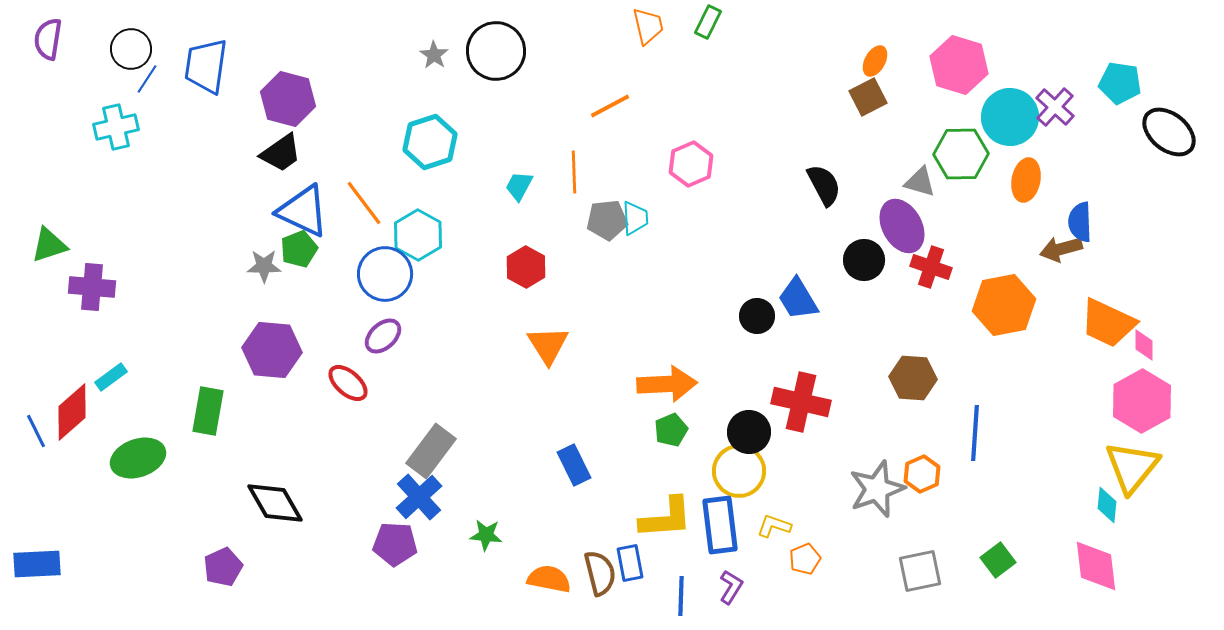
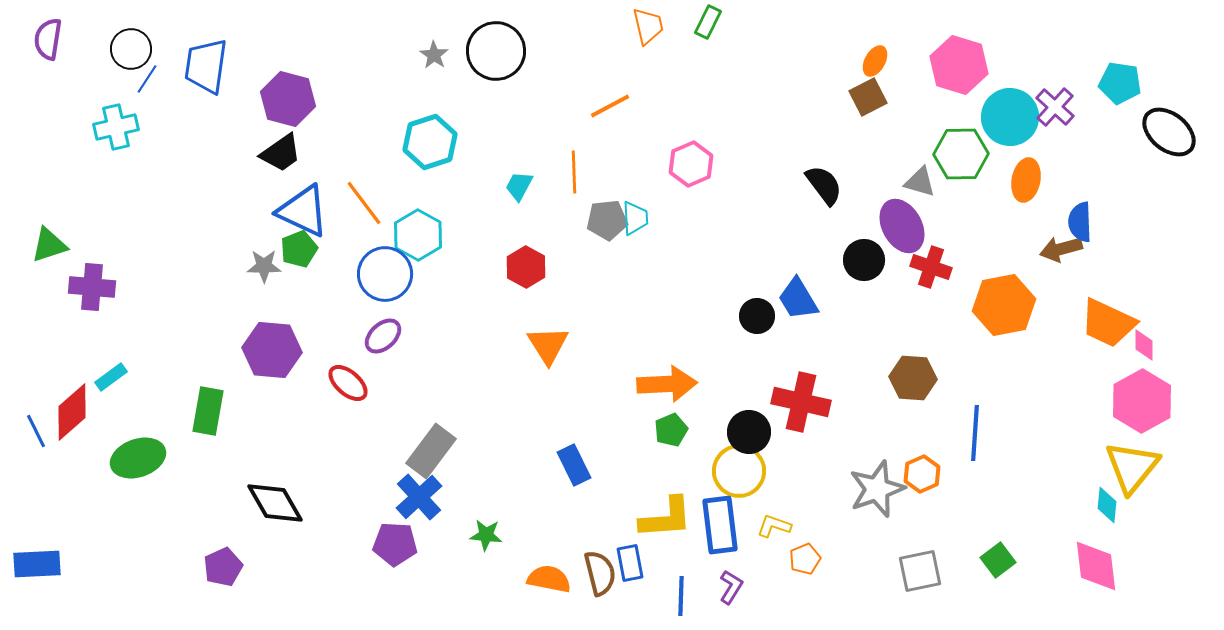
black semicircle at (824, 185): rotated 9 degrees counterclockwise
